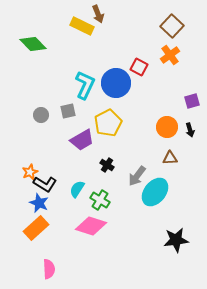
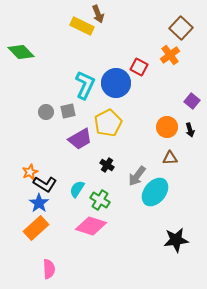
brown square: moved 9 px right, 2 px down
green diamond: moved 12 px left, 8 px down
purple square: rotated 35 degrees counterclockwise
gray circle: moved 5 px right, 3 px up
purple trapezoid: moved 2 px left, 1 px up
blue star: rotated 12 degrees clockwise
